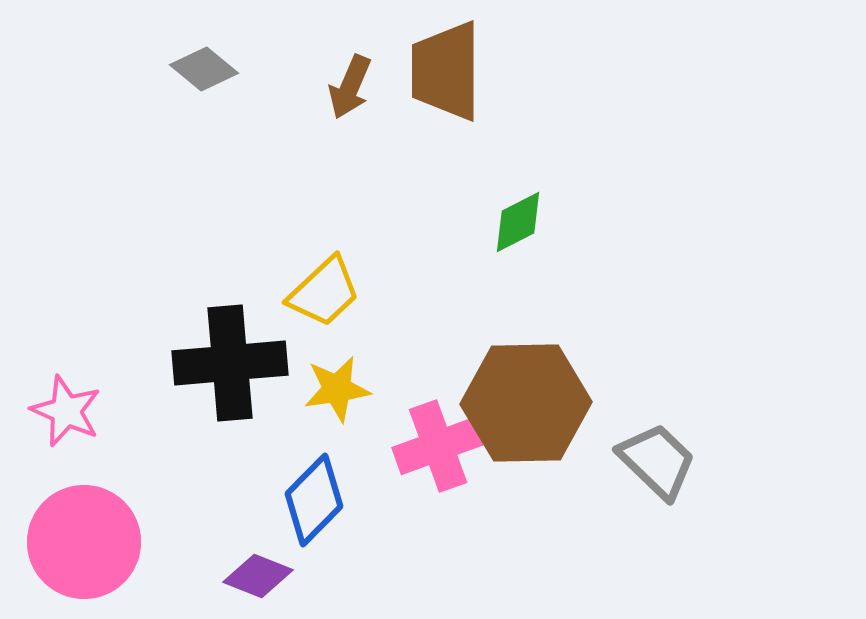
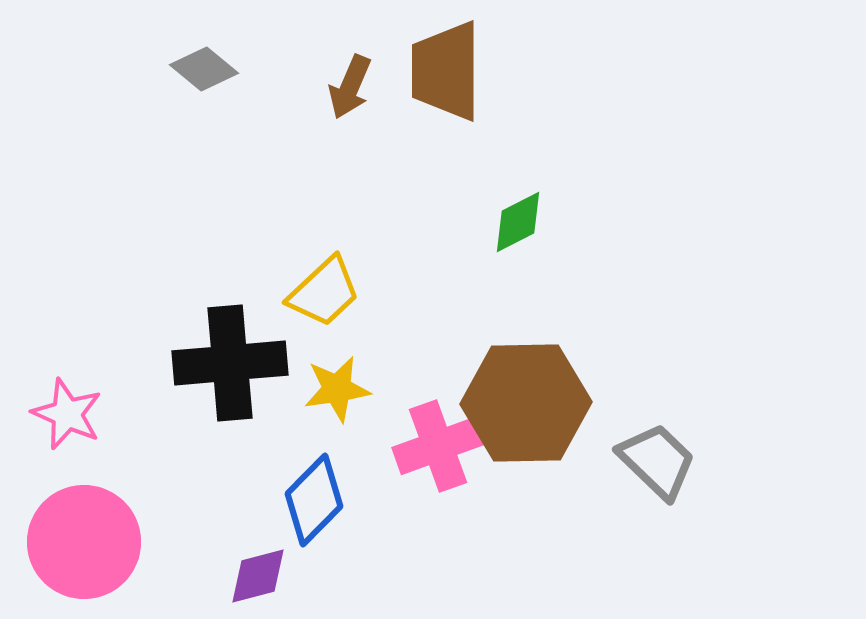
pink star: moved 1 px right, 3 px down
purple diamond: rotated 36 degrees counterclockwise
